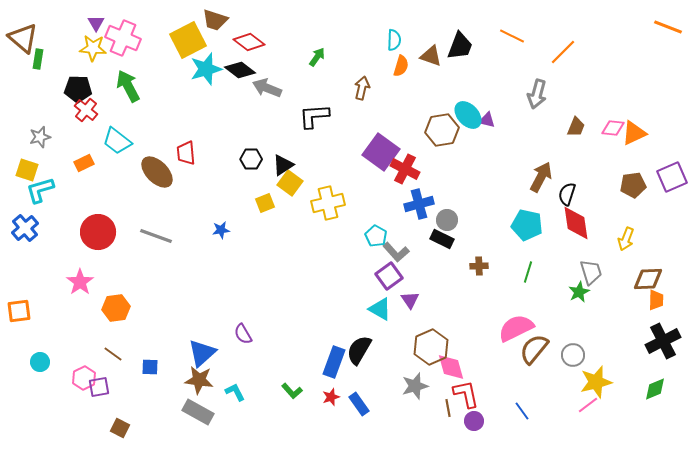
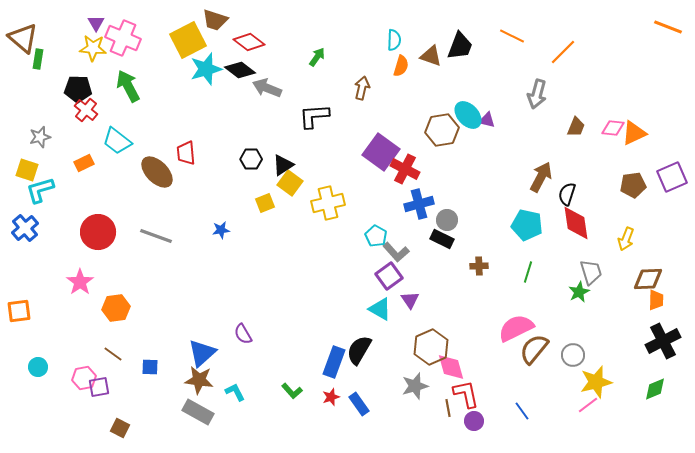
cyan circle at (40, 362): moved 2 px left, 5 px down
pink hexagon at (84, 378): rotated 15 degrees clockwise
